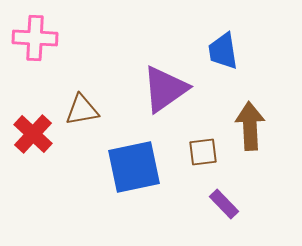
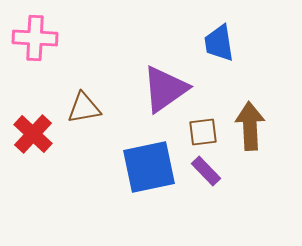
blue trapezoid: moved 4 px left, 8 px up
brown triangle: moved 2 px right, 2 px up
brown square: moved 20 px up
blue square: moved 15 px right
purple rectangle: moved 18 px left, 33 px up
